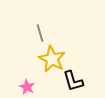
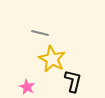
gray line: rotated 60 degrees counterclockwise
black L-shape: rotated 150 degrees counterclockwise
